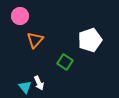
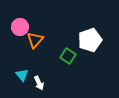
pink circle: moved 11 px down
green square: moved 3 px right, 6 px up
cyan triangle: moved 3 px left, 12 px up
